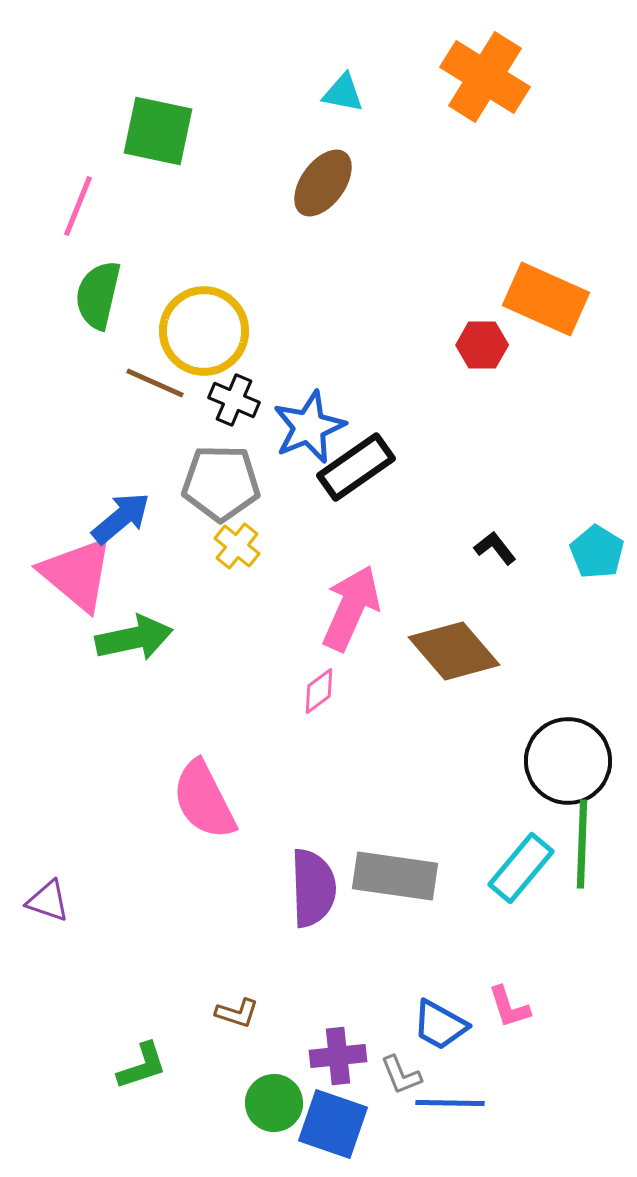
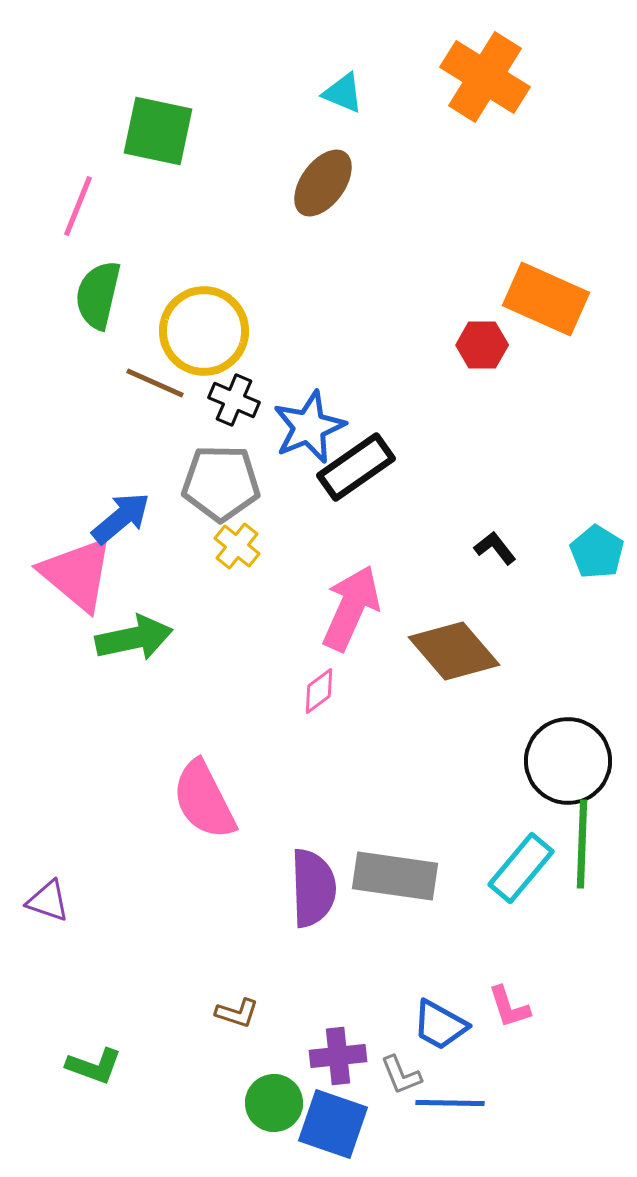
cyan triangle: rotated 12 degrees clockwise
green L-shape: moved 48 px left; rotated 38 degrees clockwise
